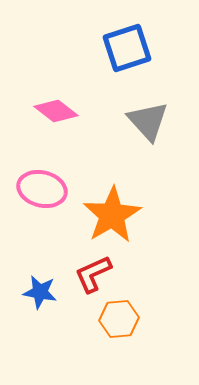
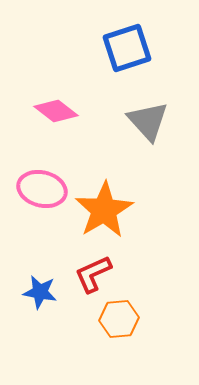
orange star: moved 8 px left, 5 px up
